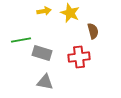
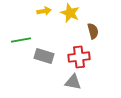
gray rectangle: moved 2 px right, 3 px down
gray triangle: moved 28 px right
